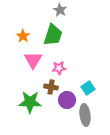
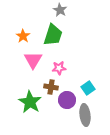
green star: rotated 30 degrees clockwise
